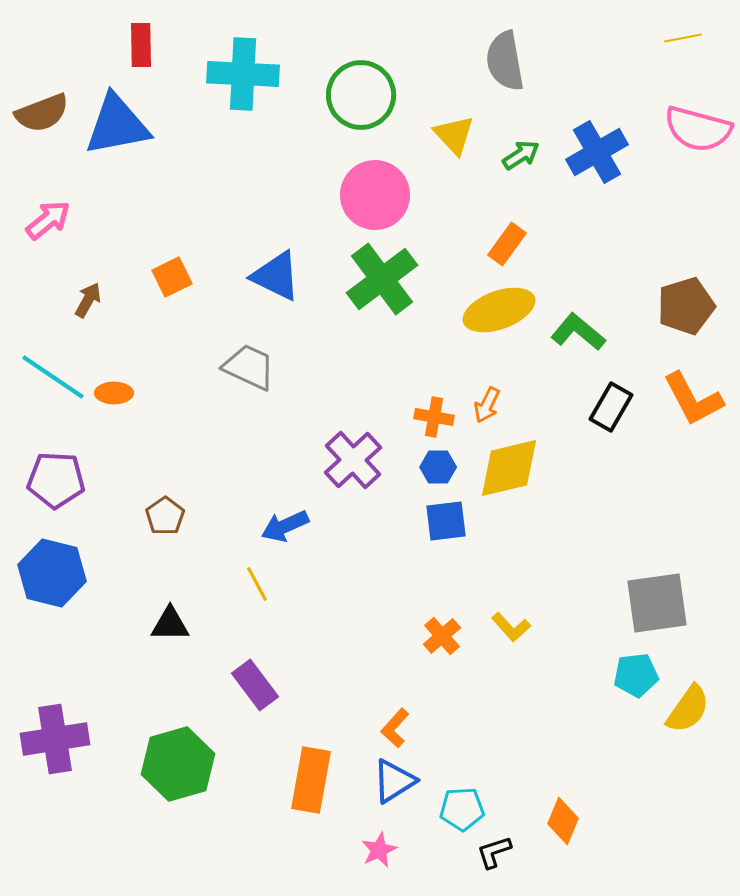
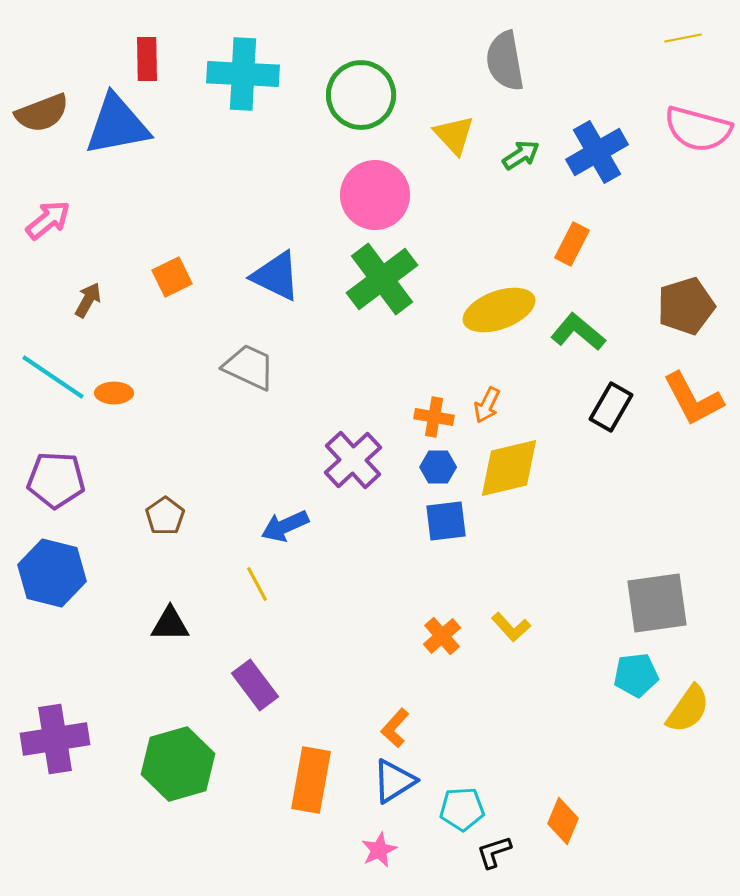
red rectangle at (141, 45): moved 6 px right, 14 px down
orange rectangle at (507, 244): moved 65 px right; rotated 9 degrees counterclockwise
